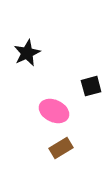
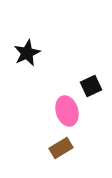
black square: rotated 10 degrees counterclockwise
pink ellipse: moved 13 px right; rotated 48 degrees clockwise
